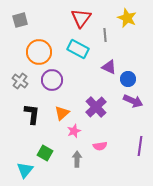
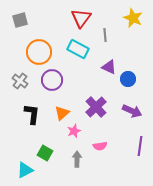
yellow star: moved 6 px right
purple arrow: moved 1 px left, 10 px down
cyan triangle: rotated 24 degrees clockwise
